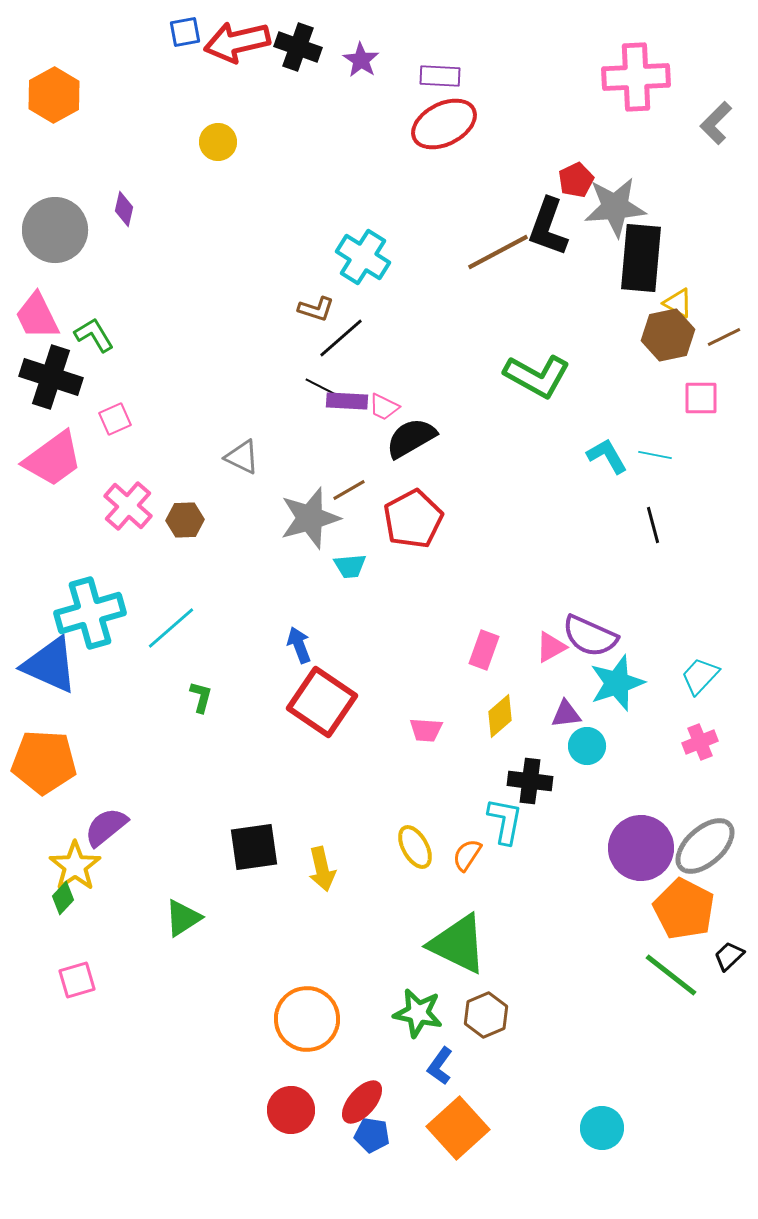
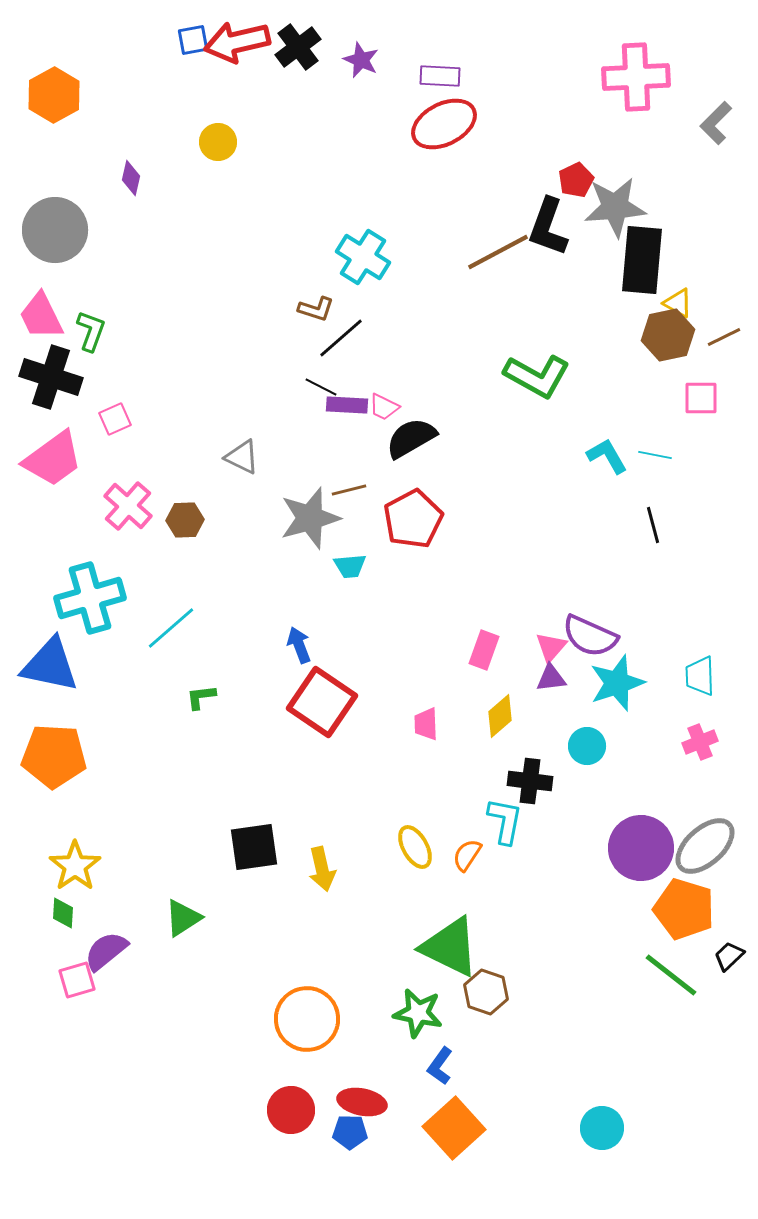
blue square at (185, 32): moved 8 px right, 8 px down
black cross at (298, 47): rotated 33 degrees clockwise
purple star at (361, 60): rotated 9 degrees counterclockwise
purple diamond at (124, 209): moved 7 px right, 31 px up
black rectangle at (641, 258): moved 1 px right, 2 px down
pink trapezoid at (37, 316): moved 4 px right
green L-shape at (94, 335): moved 3 px left, 4 px up; rotated 51 degrees clockwise
purple rectangle at (347, 401): moved 4 px down
brown line at (349, 490): rotated 16 degrees clockwise
cyan cross at (90, 613): moved 15 px up
pink triangle at (551, 647): rotated 20 degrees counterclockwise
blue triangle at (50, 665): rotated 12 degrees counterclockwise
cyan trapezoid at (700, 676): rotated 45 degrees counterclockwise
green L-shape at (201, 697): rotated 112 degrees counterclockwise
purple triangle at (566, 714): moved 15 px left, 36 px up
pink trapezoid at (426, 730): moved 6 px up; rotated 84 degrees clockwise
orange pentagon at (44, 762): moved 10 px right, 6 px up
purple semicircle at (106, 827): moved 124 px down
green diamond at (63, 898): moved 15 px down; rotated 40 degrees counterclockwise
orange pentagon at (684, 909): rotated 10 degrees counterclockwise
green triangle at (458, 944): moved 8 px left, 3 px down
brown hexagon at (486, 1015): moved 23 px up; rotated 18 degrees counterclockwise
red ellipse at (362, 1102): rotated 60 degrees clockwise
orange square at (458, 1128): moved 4 px left
blue pentagon at (372, 1135): moved 22 px left, 3 px up; rotated 8 degrees counterclockwise
